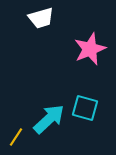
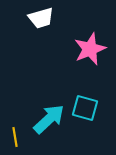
yellow line: moved 1 px left; rotated 42 degrees counterclockwise
